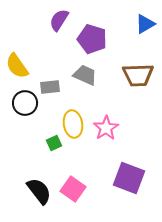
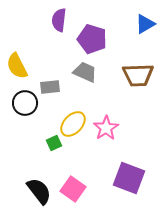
purple semicircle: rotated 25 degrees counterclockwise
yellow semicircle: rotated 8 degrees clockwise
gray trapezoid: moved 3 px up
yellow ellipse: rotated 52 degrees clockwise
